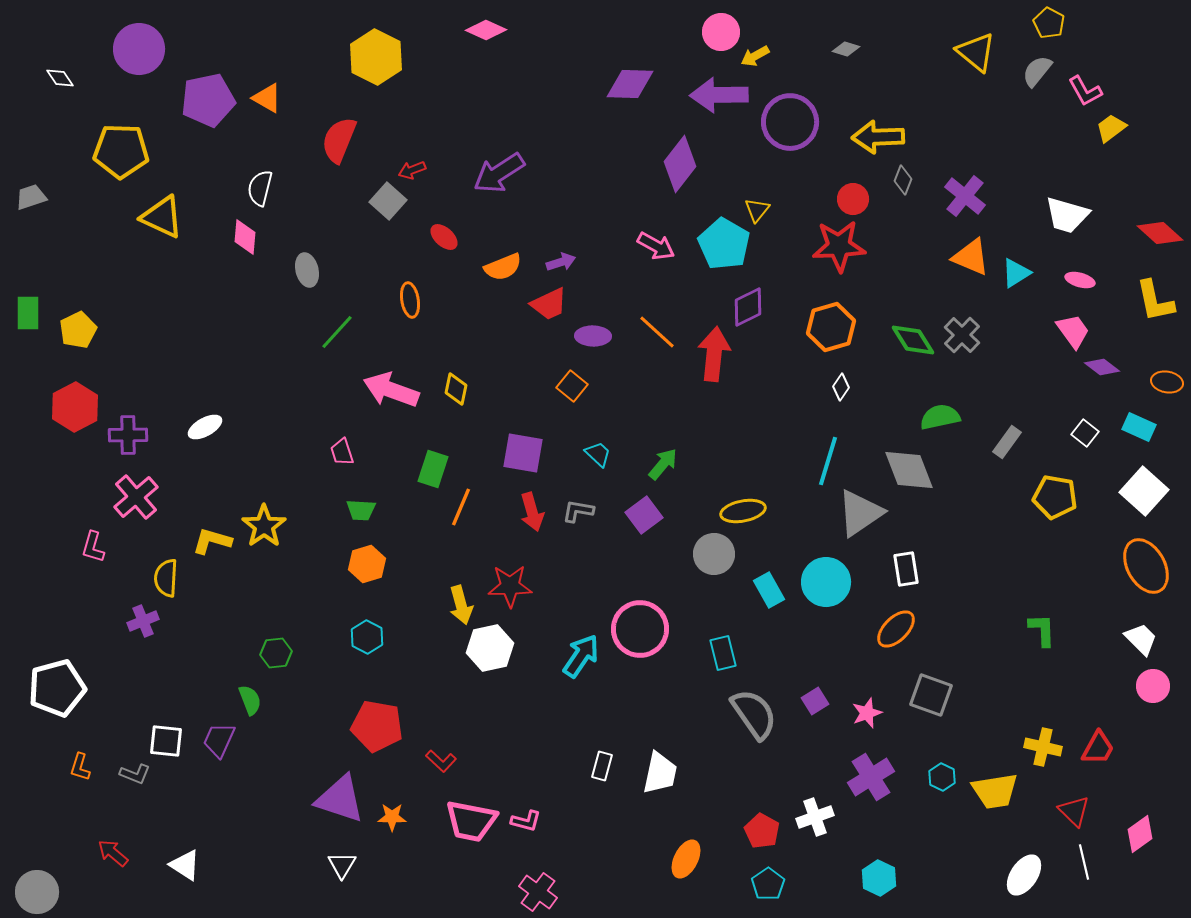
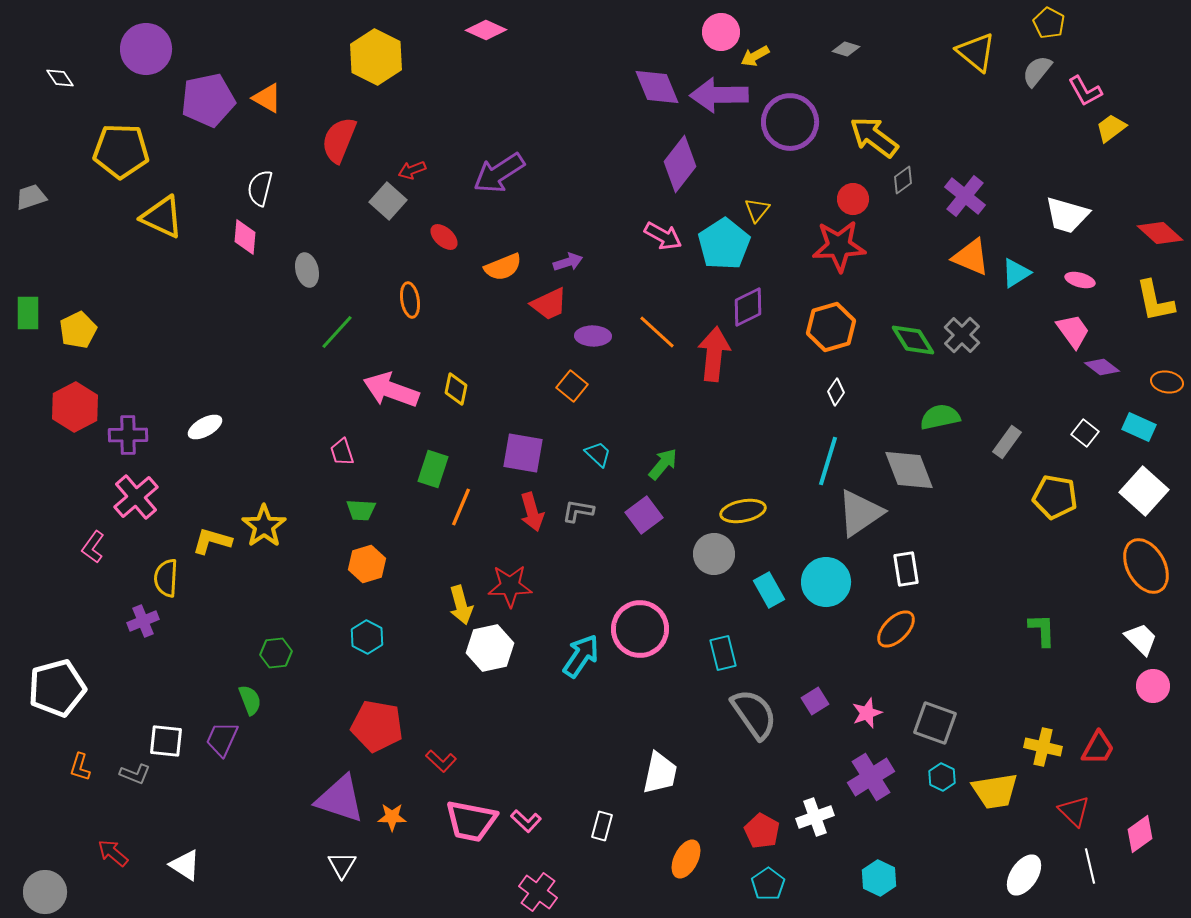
purple circle at (139, 49): moved 7 px right
purple diamond at (630, 84): moved 27 px right, 3 px down; rotated 66 degrees clockwise
yellow arrow at (878, 137): moved 4 px left; rotated 39 degrees clockwise
gray diamond at (903, 180): rotated 32 degrees clockwise
cyan pentagon at (724, 244): rotated 9 degrees clockwise
pink arrow at (656, 246): moved 7 px right, 10 px up
purple arrow at (561, 262): moved 7 px right
white diamond at (841, 387): moved 5 px left, 5 px down
pink L-shape at (93, 547): rotated 20 degrees clockwise
gray square at (931, 695): moved 4 px right, 28 px down
purple trapezoid at (219, 740): moved 3 px right, 1 px up
white rectangle at (602, 766): moved 60 px down
pink L-shape at (526, 821): rotated 28 degrees clockwise
white line at (1084, 862): moved 6 px right, 4 px down
gray circle at (37, 892): moved 8 px right
